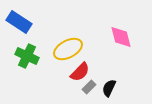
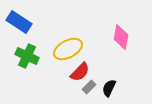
pink diamond: rotated 25 degrees clockwise
